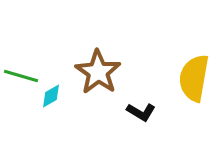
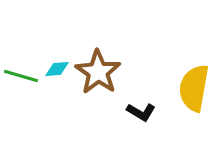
yellow semicircle: moved 10 px down
cyan diamond: moved 6 px right, 27 px up; rotated 25 degrees clockwise
